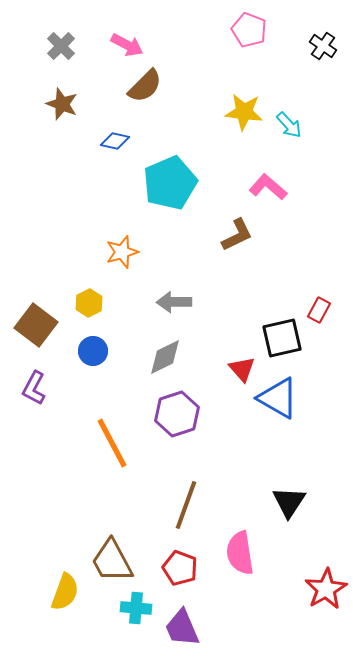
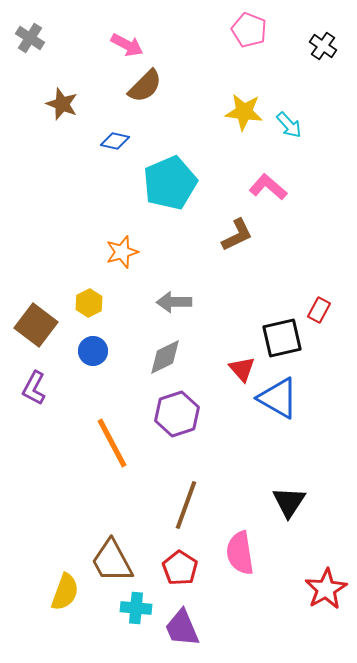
gray cross: moved 31 px left, 8 px up; rotated 12 degrees counterclockwise
red pentagon: rotated 12 degrees clockwise
